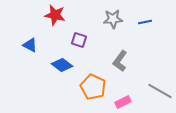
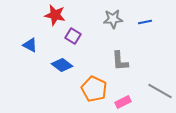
purple square: moved 6 px left, 4 px up; rotated 14 degrees clockwise
gray L-shape: rotated 40 degrees counterclockwise
orange pentagon: moved 1 px right, 2 px down
